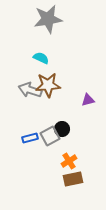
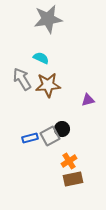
gray arrow: moved 8 px left, 11 px up; rotated 40 degrees clockwise
